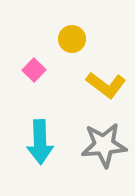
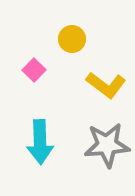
gray star: moved 3 px right
